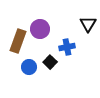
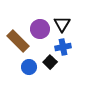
black triangle: moved 26 px left
brown rectangle: rotated 65 degrees counterclockwise
blue cross: moved 4 px left
